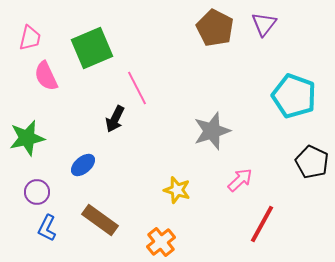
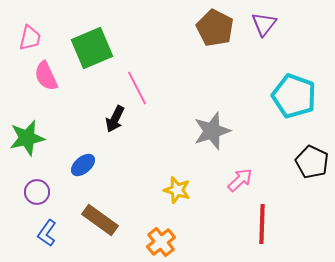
red line: rotated 27 degrees counterclockwise
blue L-shape: moved 5 px down; rotated 8 degrees clockwise
